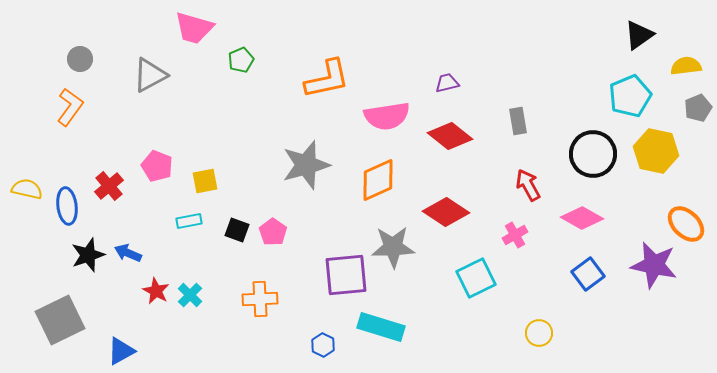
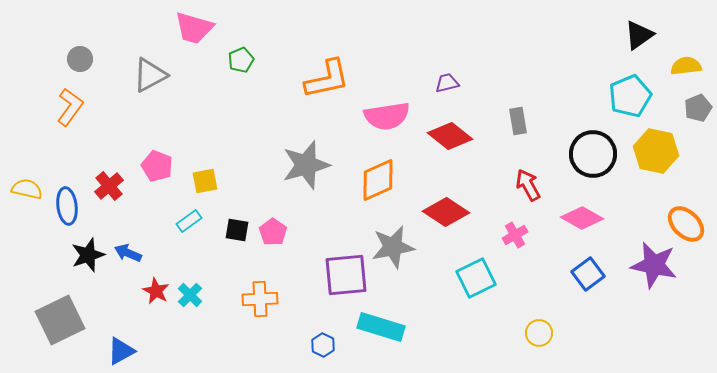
cyan rectangle at (189, 221): rotated 25 degrees counterclockwise
black square at (237, 230): rotated 10 degrees counterclockwise
gray star at (393, 247): rotated 9 degrees counterclockwise
